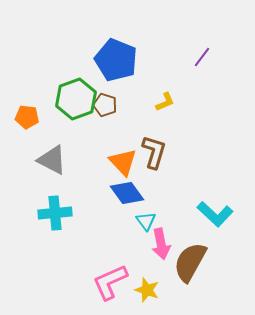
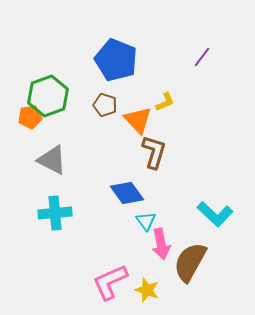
green hexagon: moved 28 px left, 3 px up
orange pentagon: moved 3 px right; rotated 15 degrees counterclockwise
orange triangle: moved 15 px right, 42 px up
